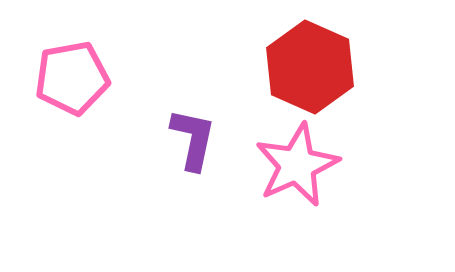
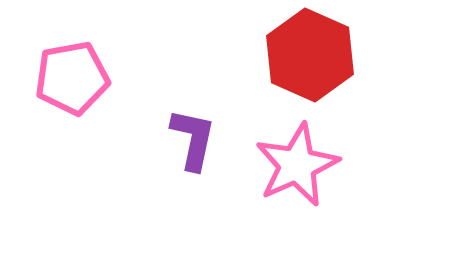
red hexagon: moved 12 px up
